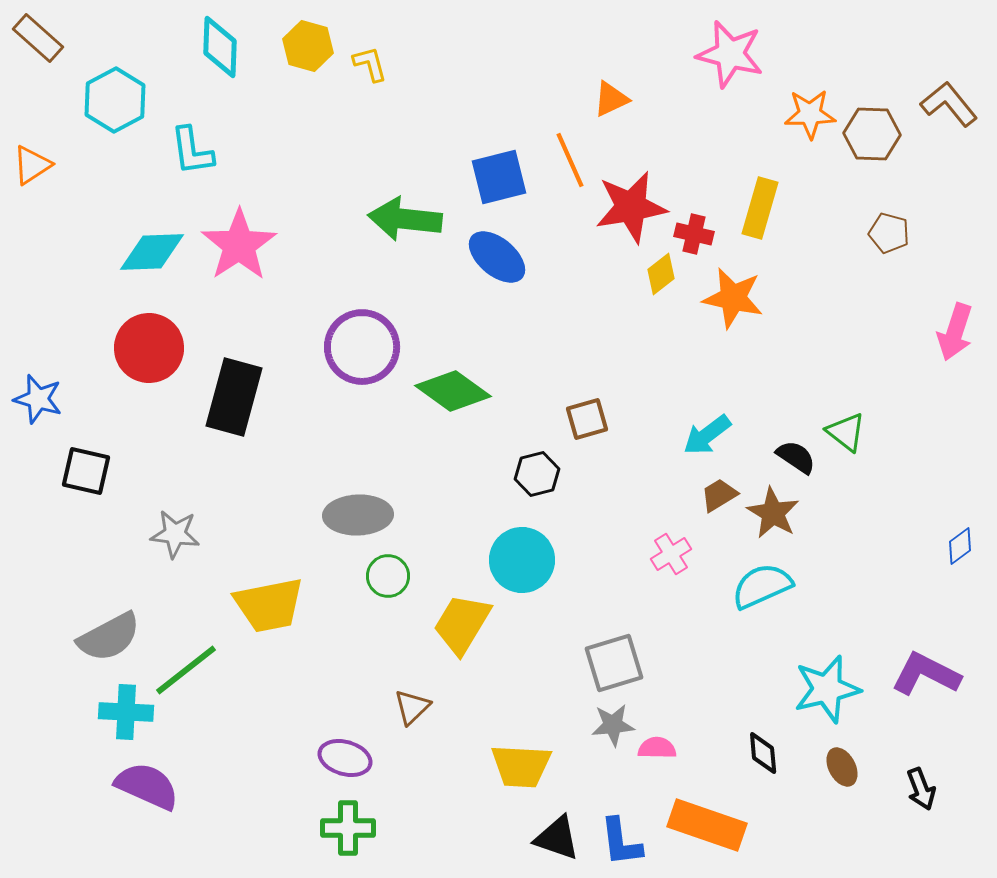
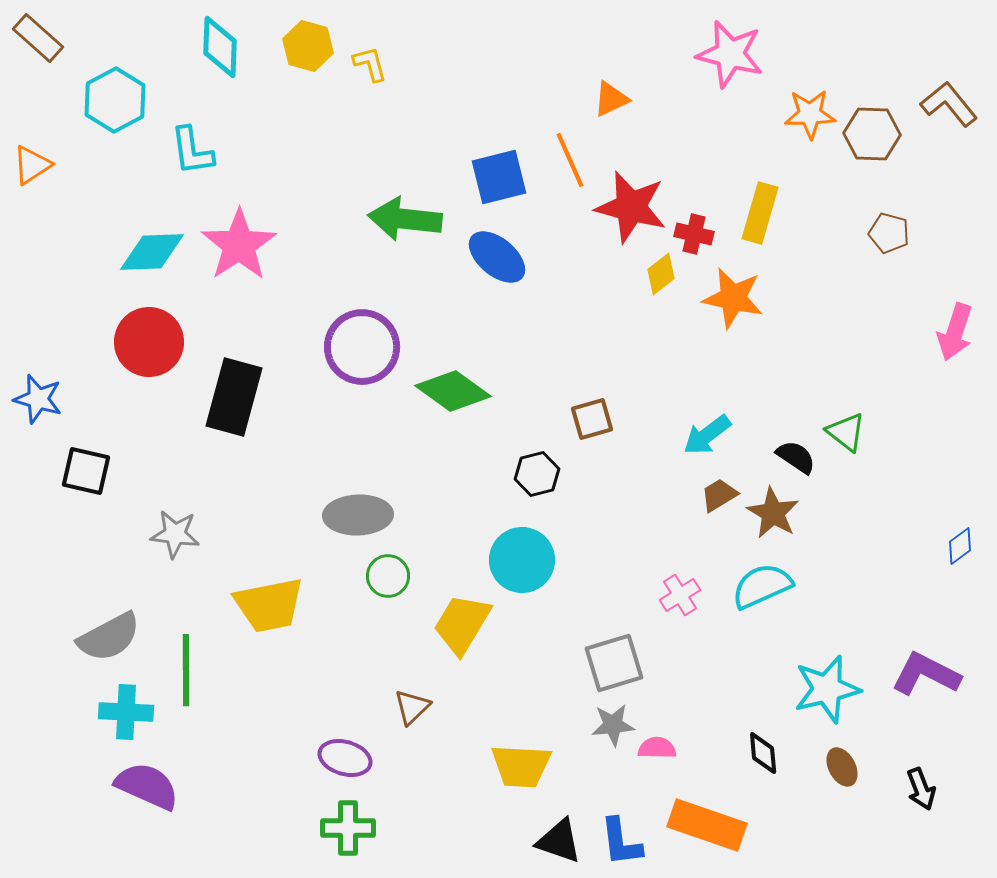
red star at (631, 207): rotated 24 degrees clockwise
yellow rectangle at (760, 208): moved 5 px down
red circle at (149, 348): moved 6 px up
brown square at (587, 419): moved 5 px right
pink cross at (671, 554): moved 9 px right, 41 px down
green line at (186, 670): rotated 52 degrees counterclockwise
black triangle at (557, 838): moved 2 px right, 3 px down
